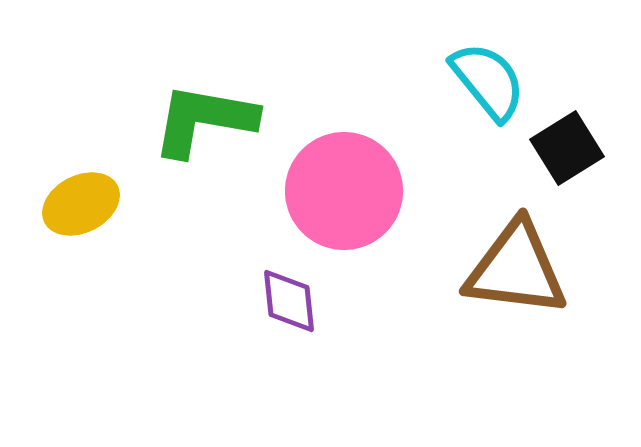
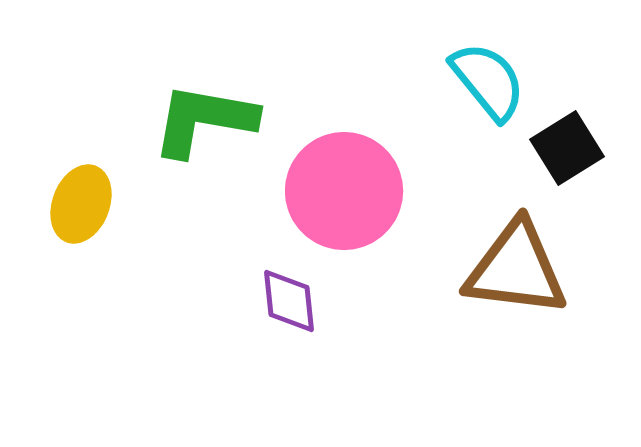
yellow ellipse: rotated 42 degrees counterclockwise
